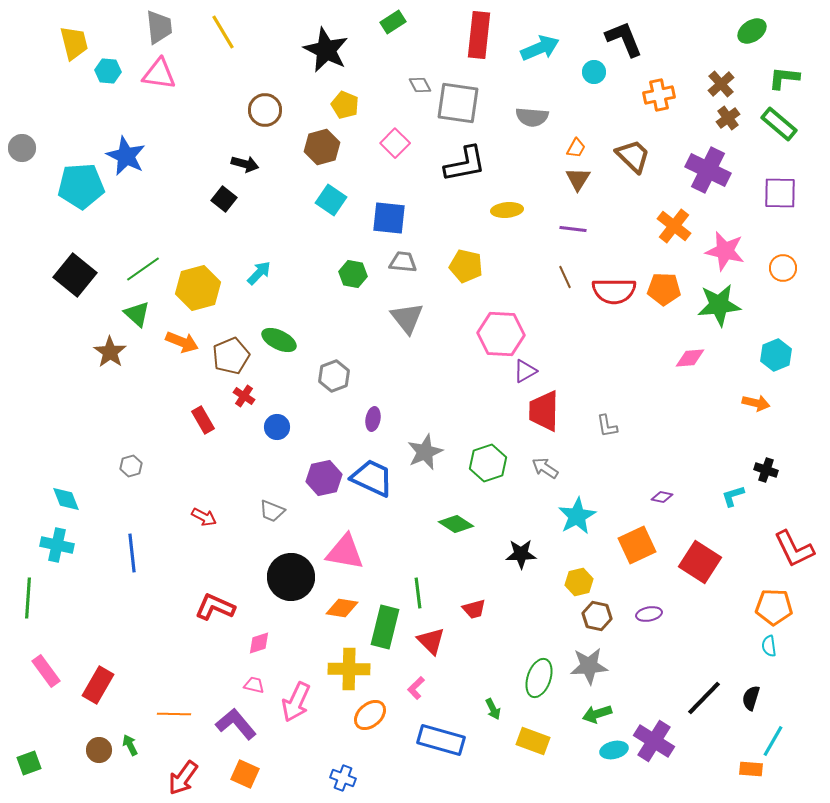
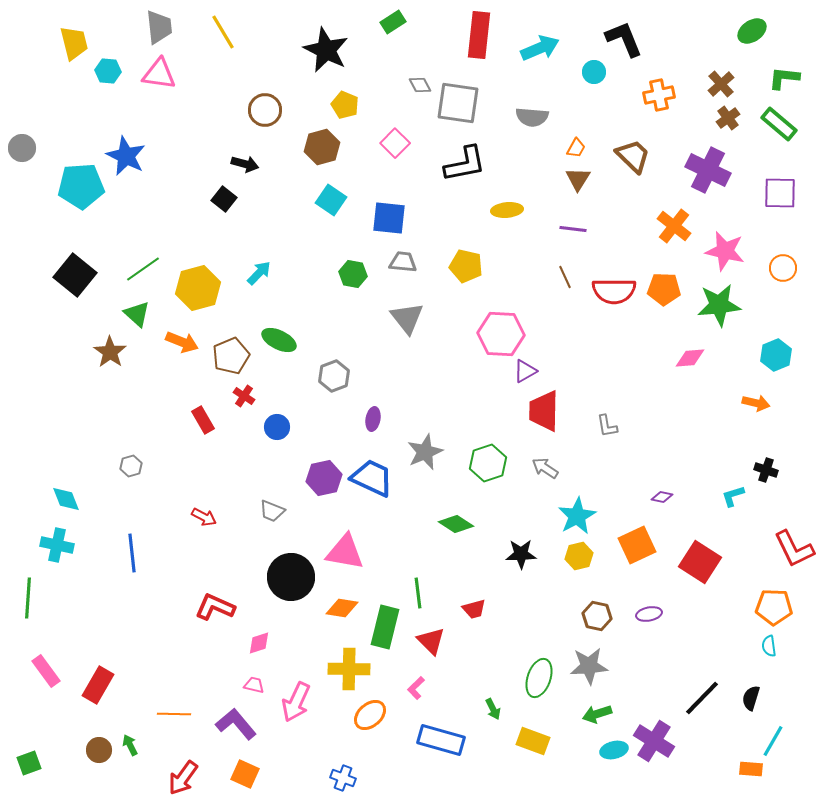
yellow hexagon at (579, 582): moved 26 px up
black line at (704, 698): moved 2 px left
